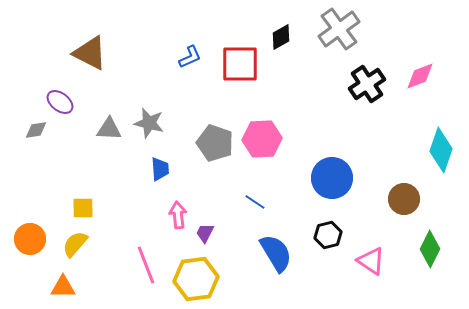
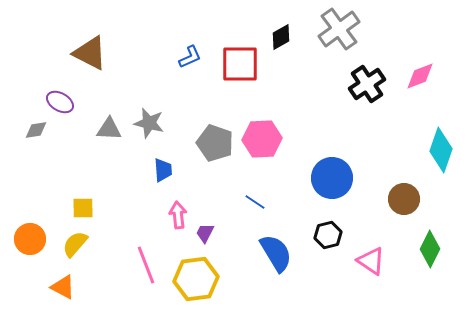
purple ellipse: rotated 8 degrees counterclockwise
blue trapezoid: moved 3 px right, 1 px down
orange triangle: rotated 28 degrees clockwise
